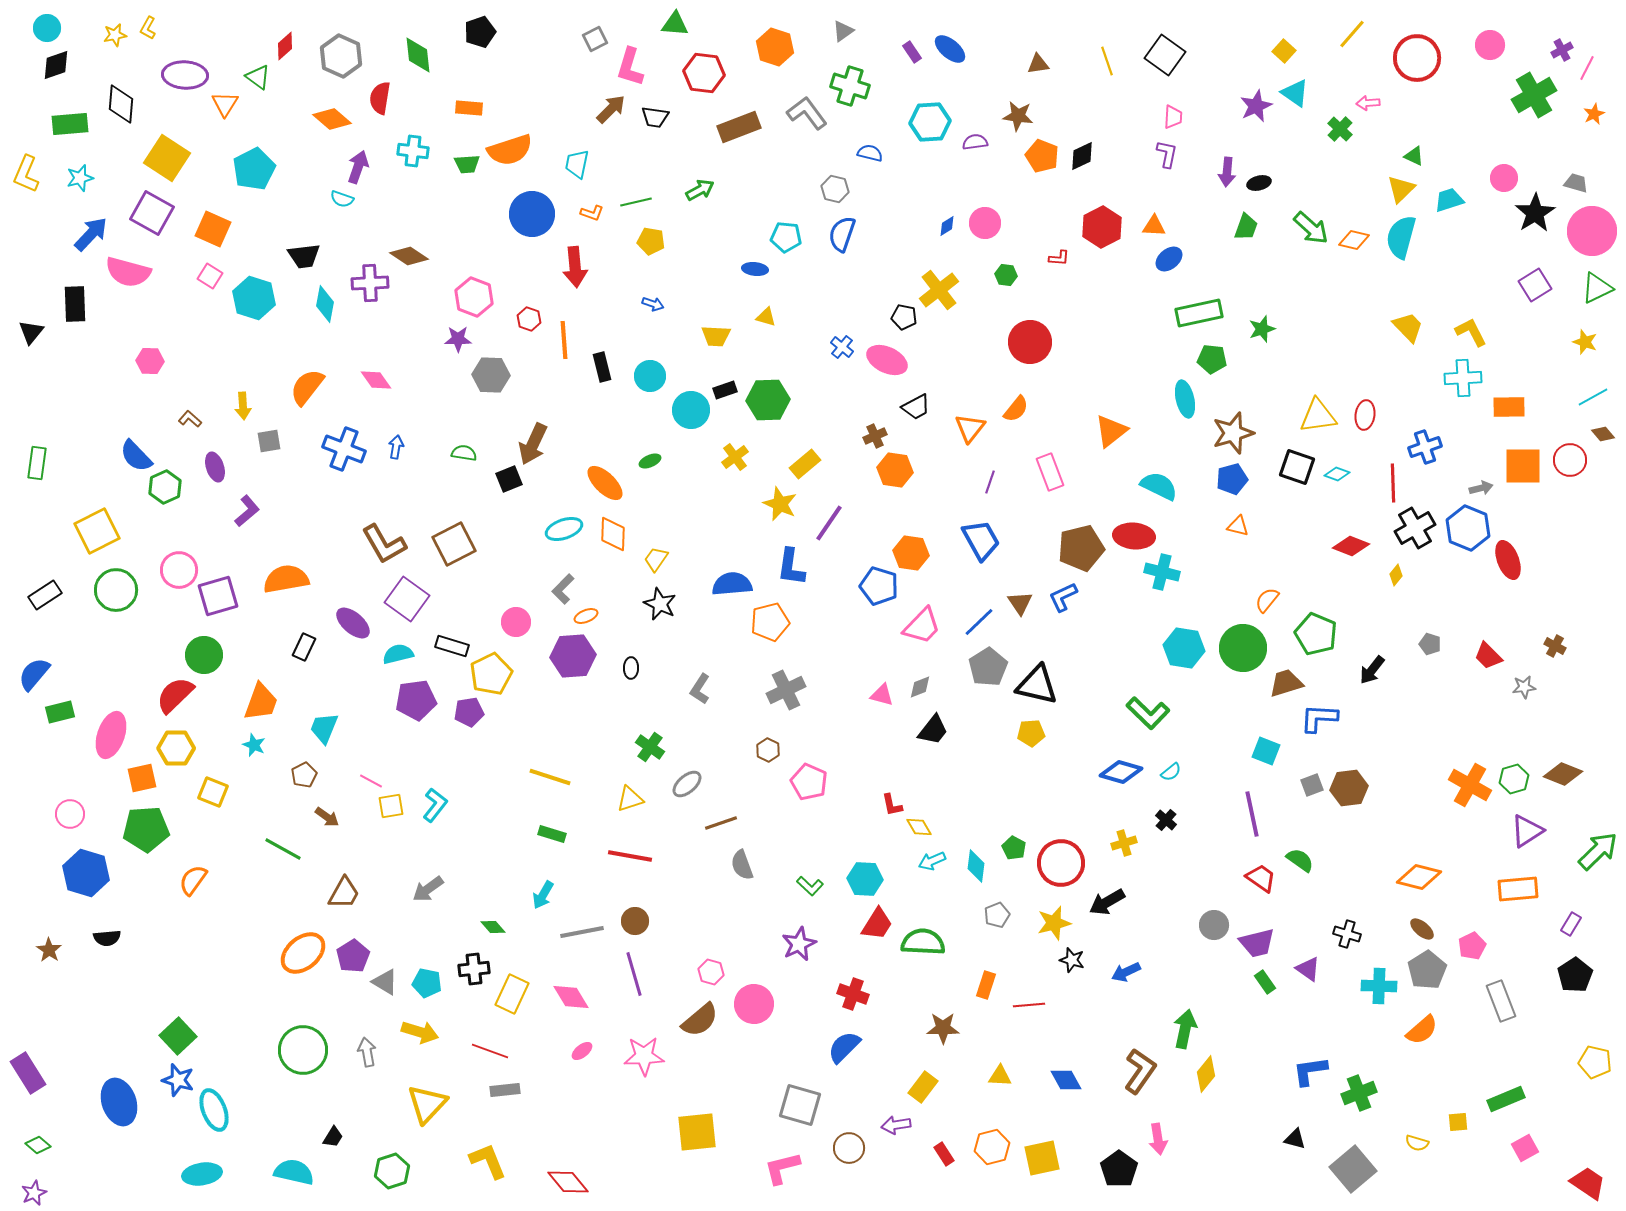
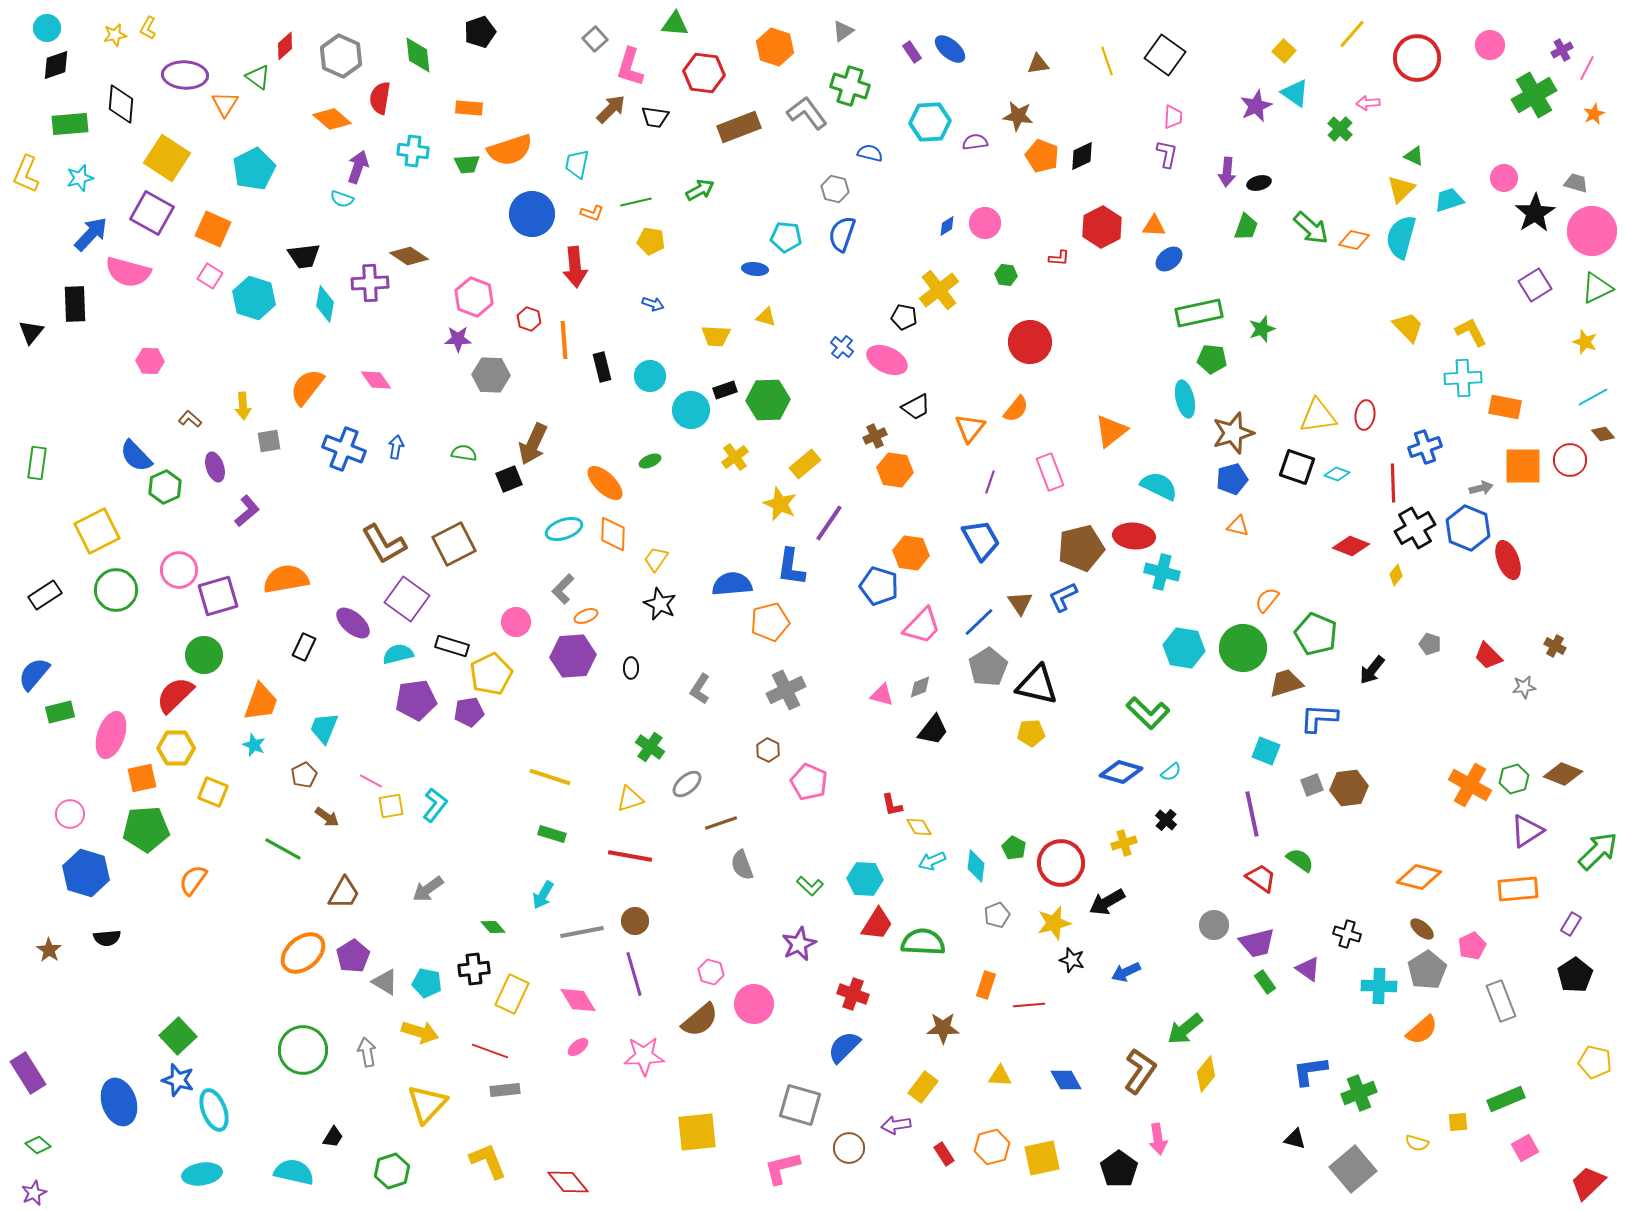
gray square at (595, 39): rotated 15 degrees counterclockwise
orange rectangle at (1509, 407): moved 4 px left; rotated 12 degrees clockwise
pink diamond at (571, 997): moved 7 px right, 3 px down
green arrow at (1185, 1029): rotated 141 degrees counterclockwise
pink ellipse at (582, 1051): moved 4 px left, 4 px up
red trapezoid at (1588, 1183): rotated 78 degrees counterclockwise
